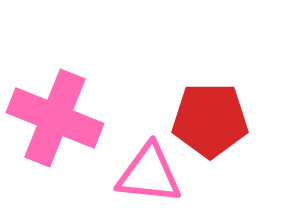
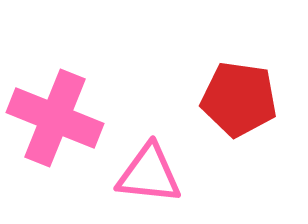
red pentagon: moved 29 px right, 21 px up; rotated 8 degrees clockwise
